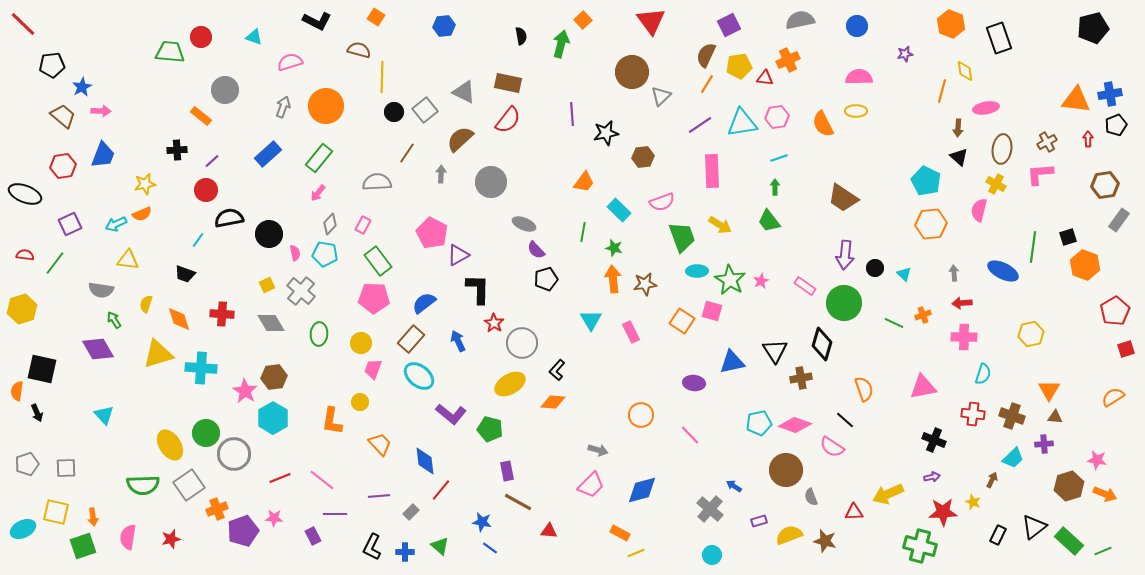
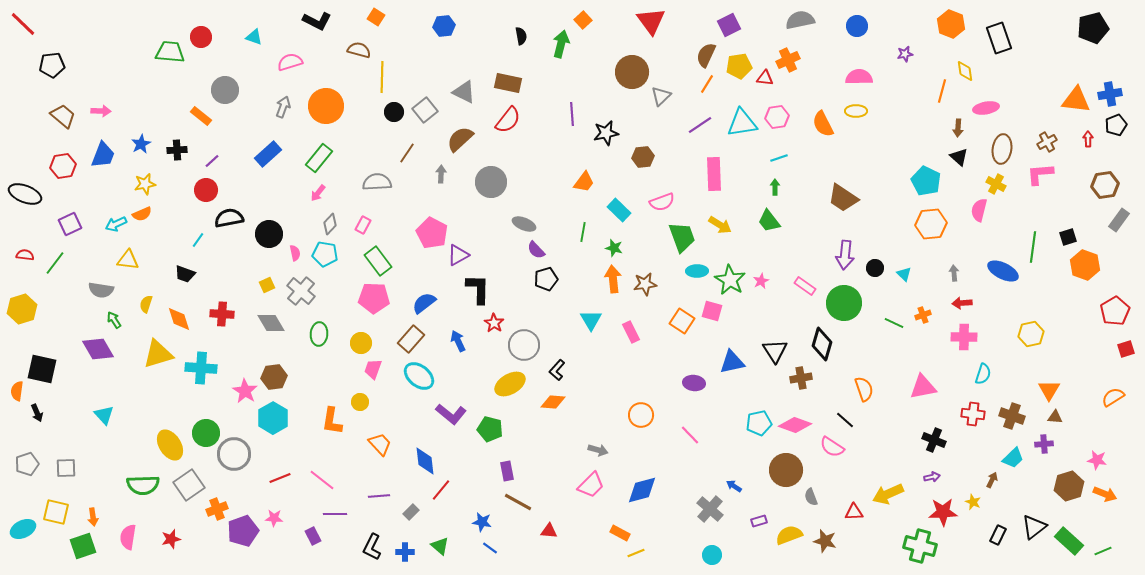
blue star at (82, 87): moved 59 px right, 57 px down
pink rectangle at (712, 171): moved 2 px right, 3 px down
gray circle at (522, 343): moved 2 px right, 2 px down
